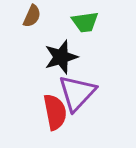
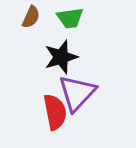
brown semicircle: moved 1 px left, 1 px down
green trapezoid: moved 15 px left, 4 px up
